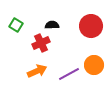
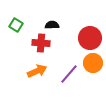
red circle: moved 1 px left, 12 px down
red cross: rotated 30 degrees clockwise
orange circle: moved 1 px left, 2 px up
purple line: rotated 20 degrees counterclockwise
